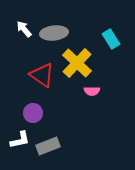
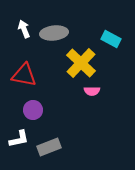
white arrow: rotated 18 degrees clockwise
cyan rectangle: rotated 30 degrees counterclockwise
yellow cross: moved 4 px right
red triangle: moved 18 px left; rotated 24 degrees counterclockwise
purple circle: moved 3 px up
white L-shape: moved 1 px left, 1 px up
gray rectangle: moved 1 px right, 1 px down
